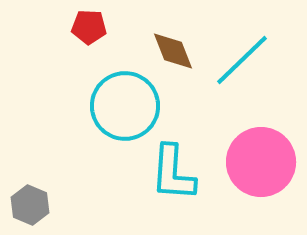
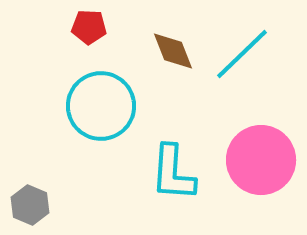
cyan line: moved 6 px up
cyan circle: moved 24 px left
pink circle: moved 2 px up
